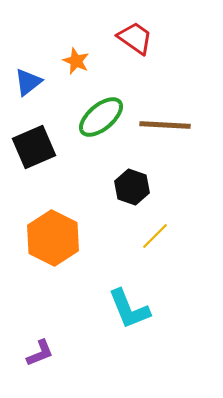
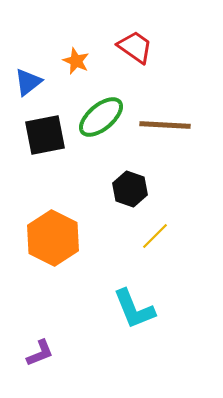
red trapezoid: moved 9 px down
black square: moved 11 px right, 12 px up; rotated 12 degrees clockwise
black hexagon: moved 2 px left, 2 px down
cyan L-shape: moved 5 px right
